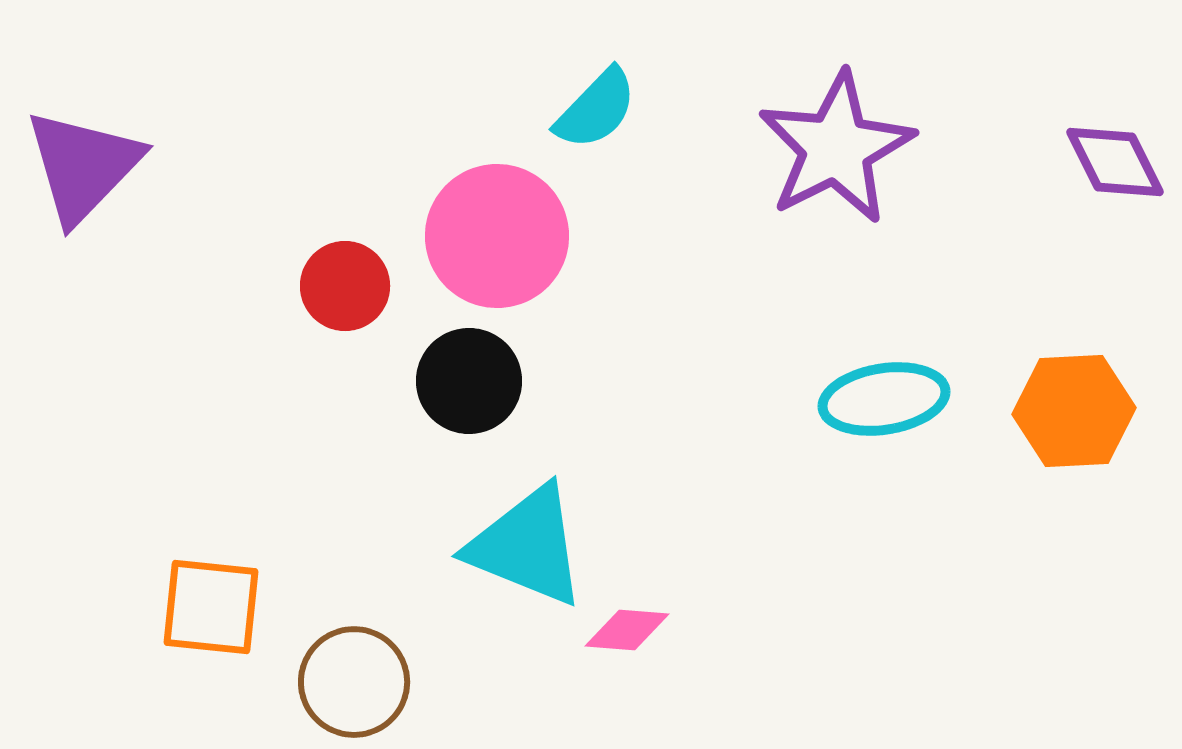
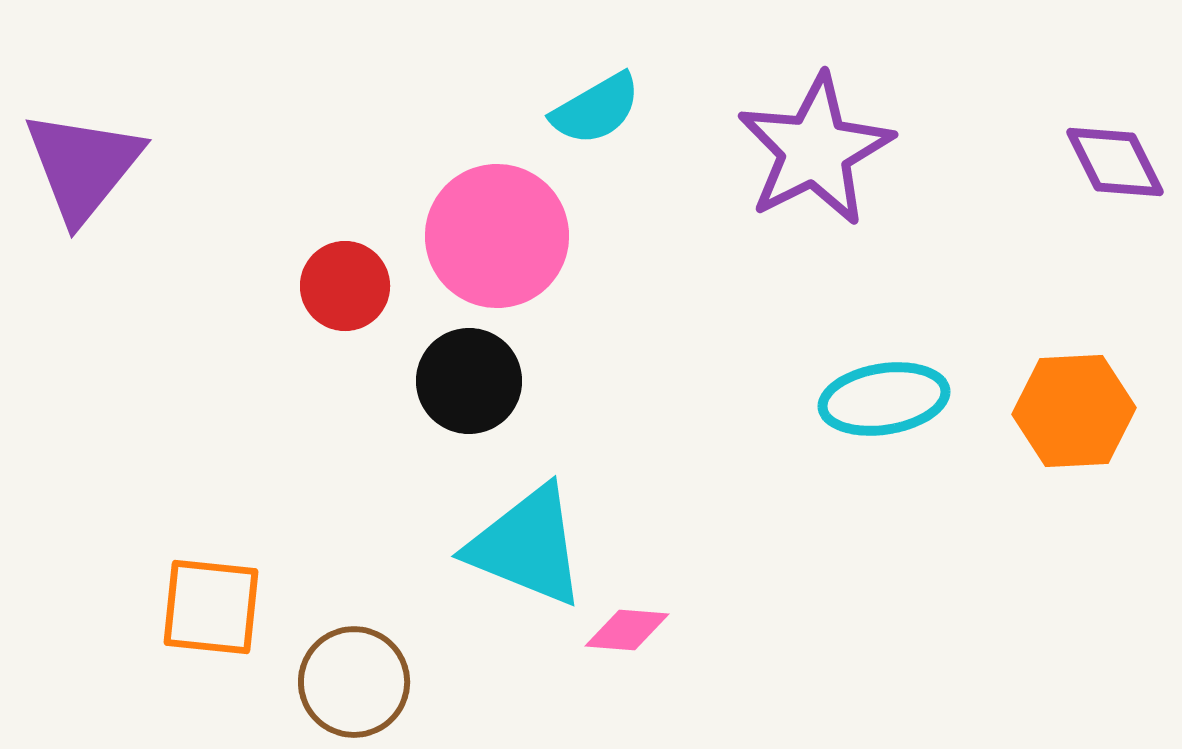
cyan semicircle: rotated 16 degrees clockwise
purple star: moved 21 px left, 2 px down
purple triangle: rotated 5 degrees counterclockwise
